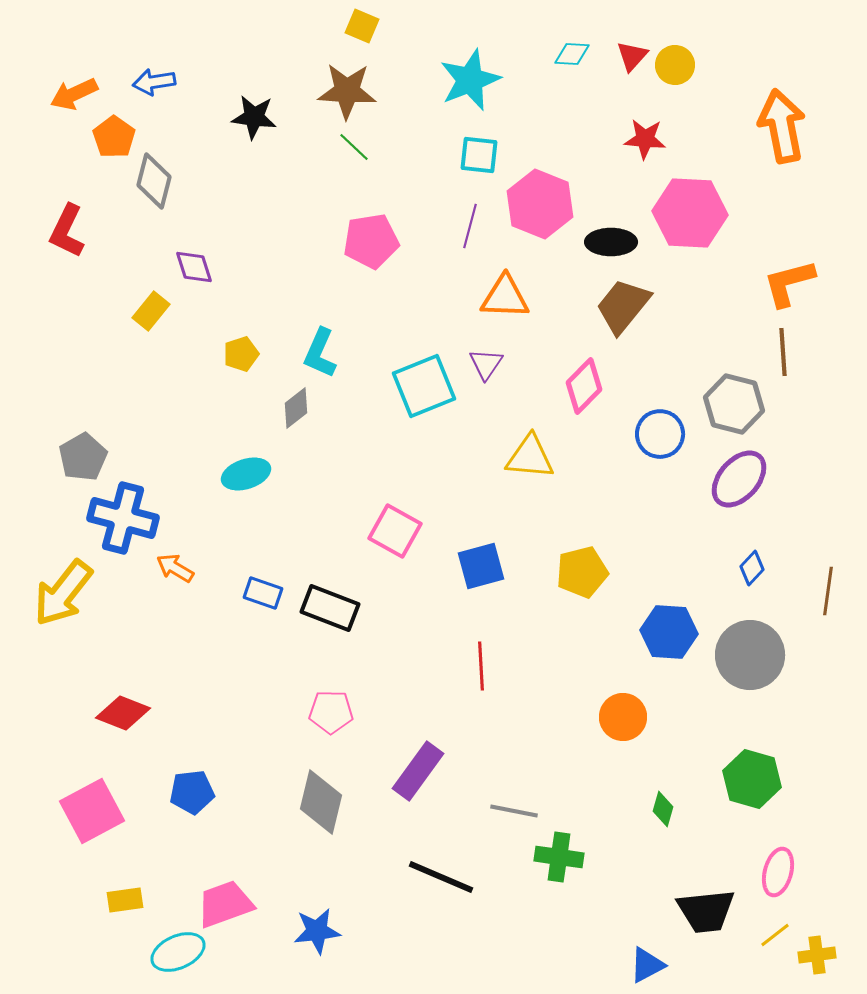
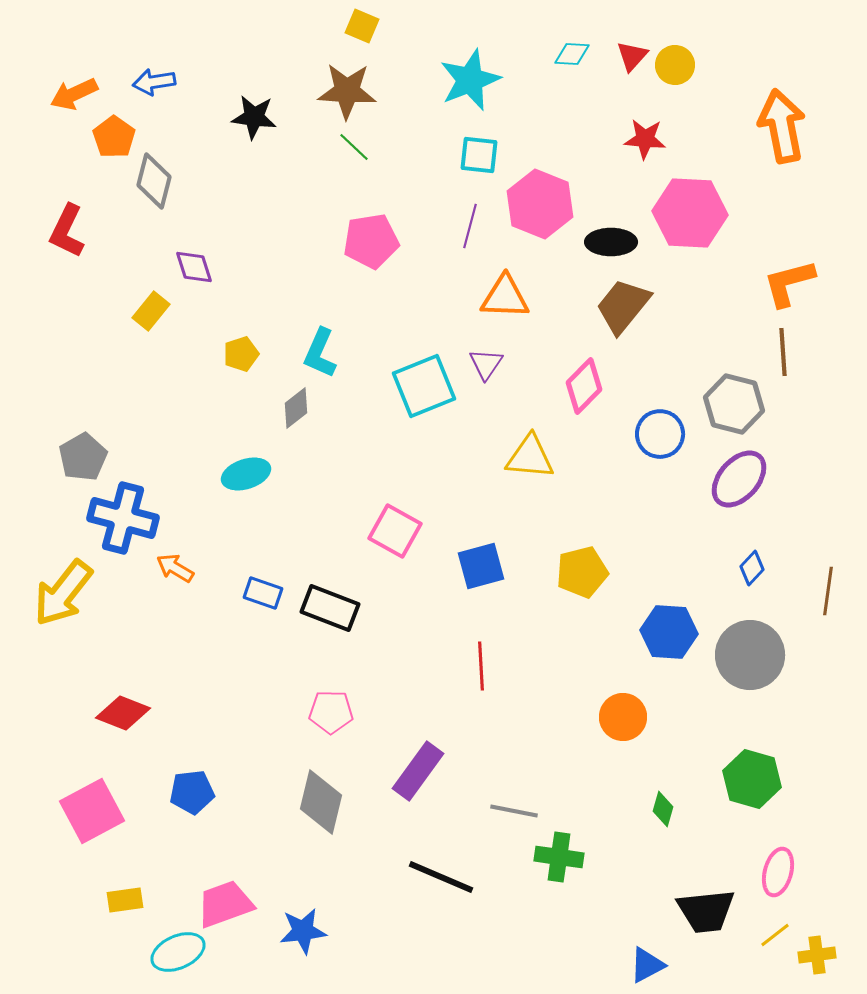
blue star at (317, 931): moved 14 px left
